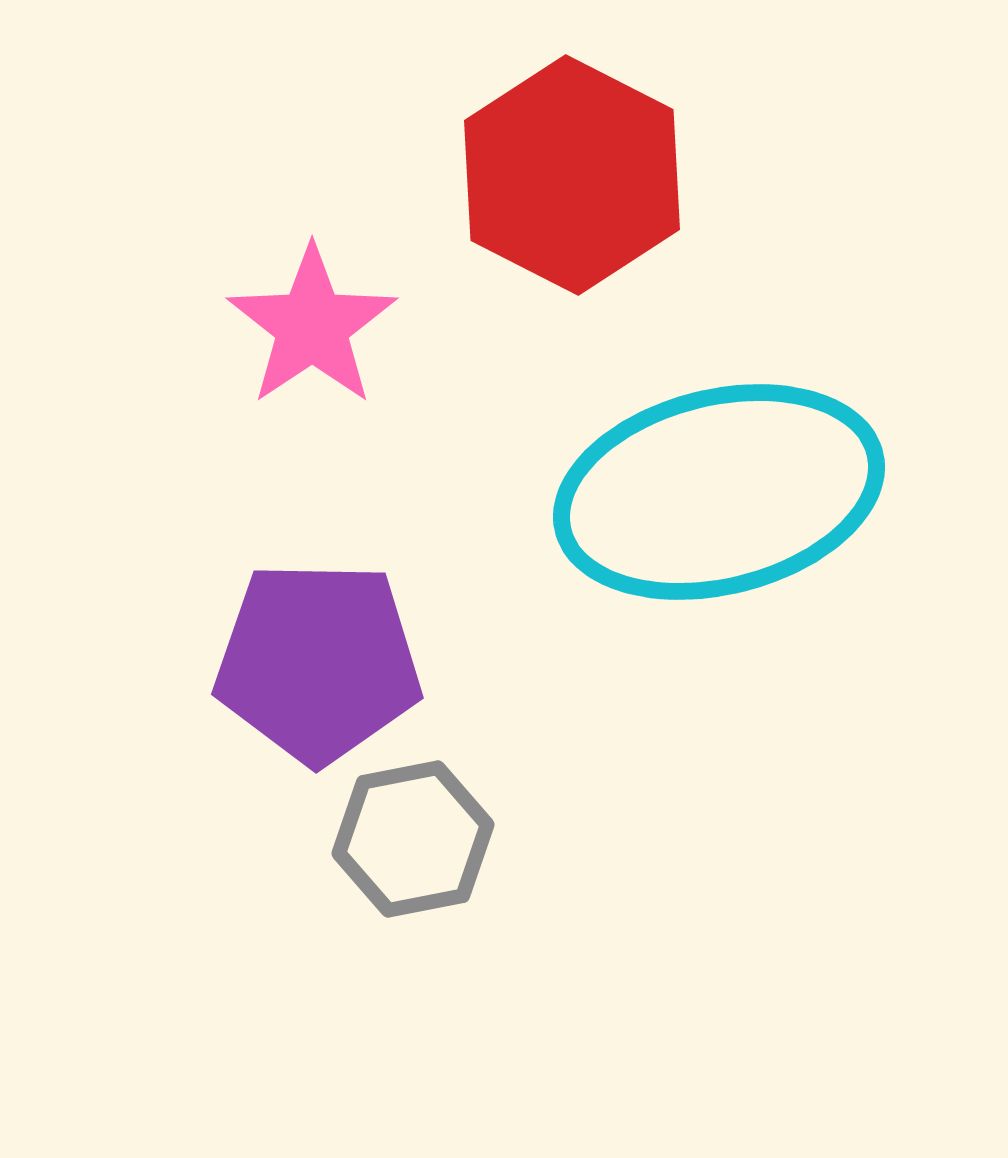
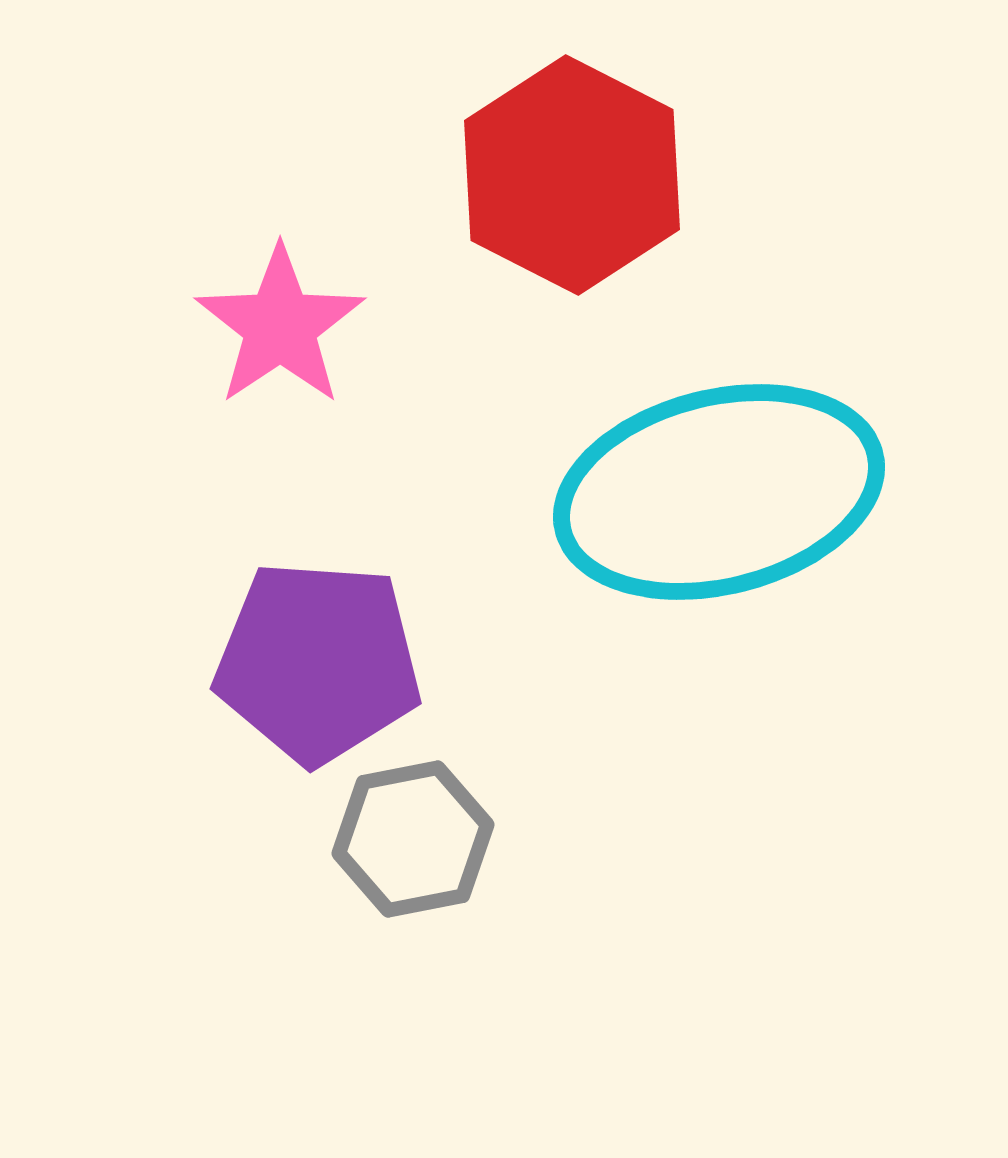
pink star: moved 32 px left
purple pentagon: rotated 3 degrees clockwise
